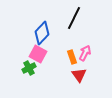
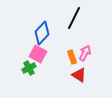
red triangle: rotated 21 degrees counterclockwise
